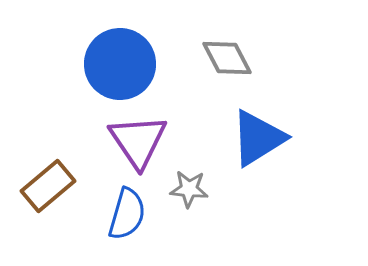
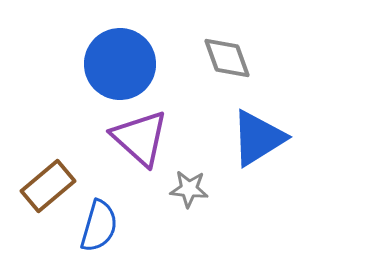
gray diamond: rotated 8 degrees clockwise
purple triangle: moved 2 px right, 3 px up; rotated 14 degrees counterclockwise
blue semicircle: moved 28 px left, 12 px down
